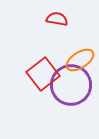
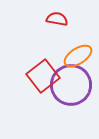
orange ellipse: moved 2 px left, 4 px up
red square: moved 2 px down
